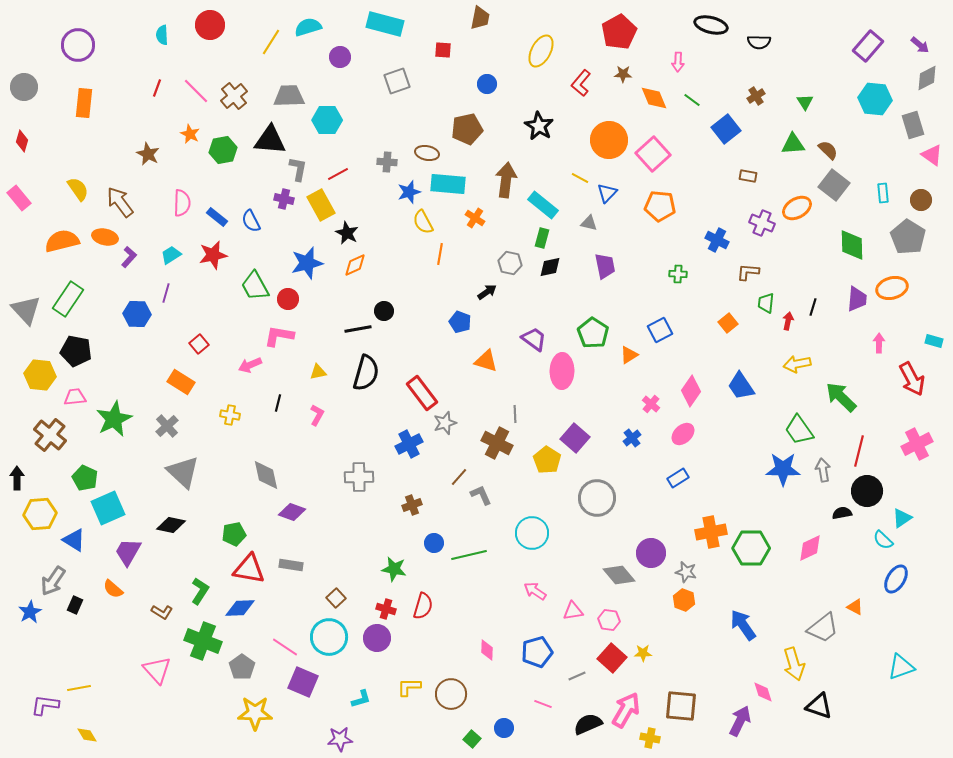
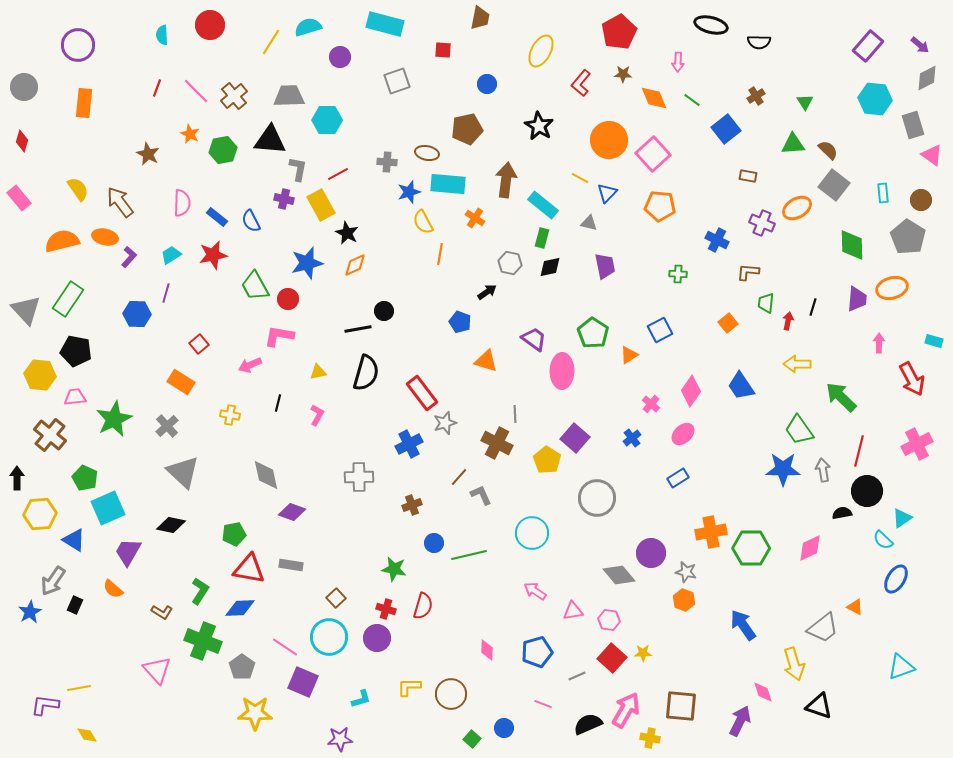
yellow arrow at (797, 364): rotated 12 degrees clockwise
